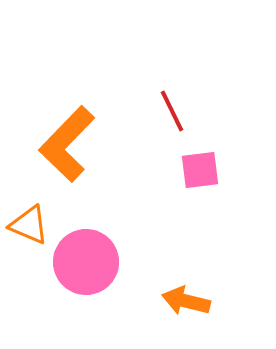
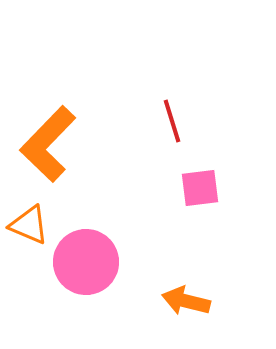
red line: moved 10 px down; rotated 9 degrees clockwise
orange L-shape: moved 19 px left
pink square: moved 18 px down
